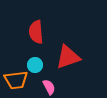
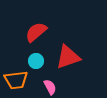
red semicircle: rotated 55 degrees clockwise
cyan circle: moved 1 px right, 4 px up
pink semicircle: moved 1 px right
